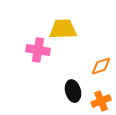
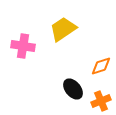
yellow trapezoid: rotated 32 degrees counterclockwise
pink cross: moved 15 px left, 4 px up
black ellipse: moved 2 px up; rotated 25 degrees counterclockwise
